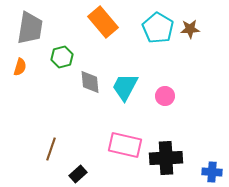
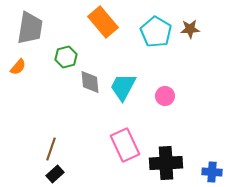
cyan pentagon: moved 2 px left, 4 px down
green hexagon: moved 4 px right
orange semicircle: moved 2 px left; rotated 24 degrees clockwise
cyan trapezoid: moved 2 px left
pink rectangle: rotated 52 degrees clockwise
black cross: moved 5 px down
black rectangle: moved 23 px left
